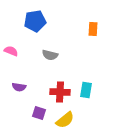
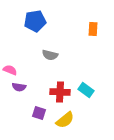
pink semicircle: moved 1 px left, 19 px down
cyan rectangle: rotated 63 degrees counterclockwise
